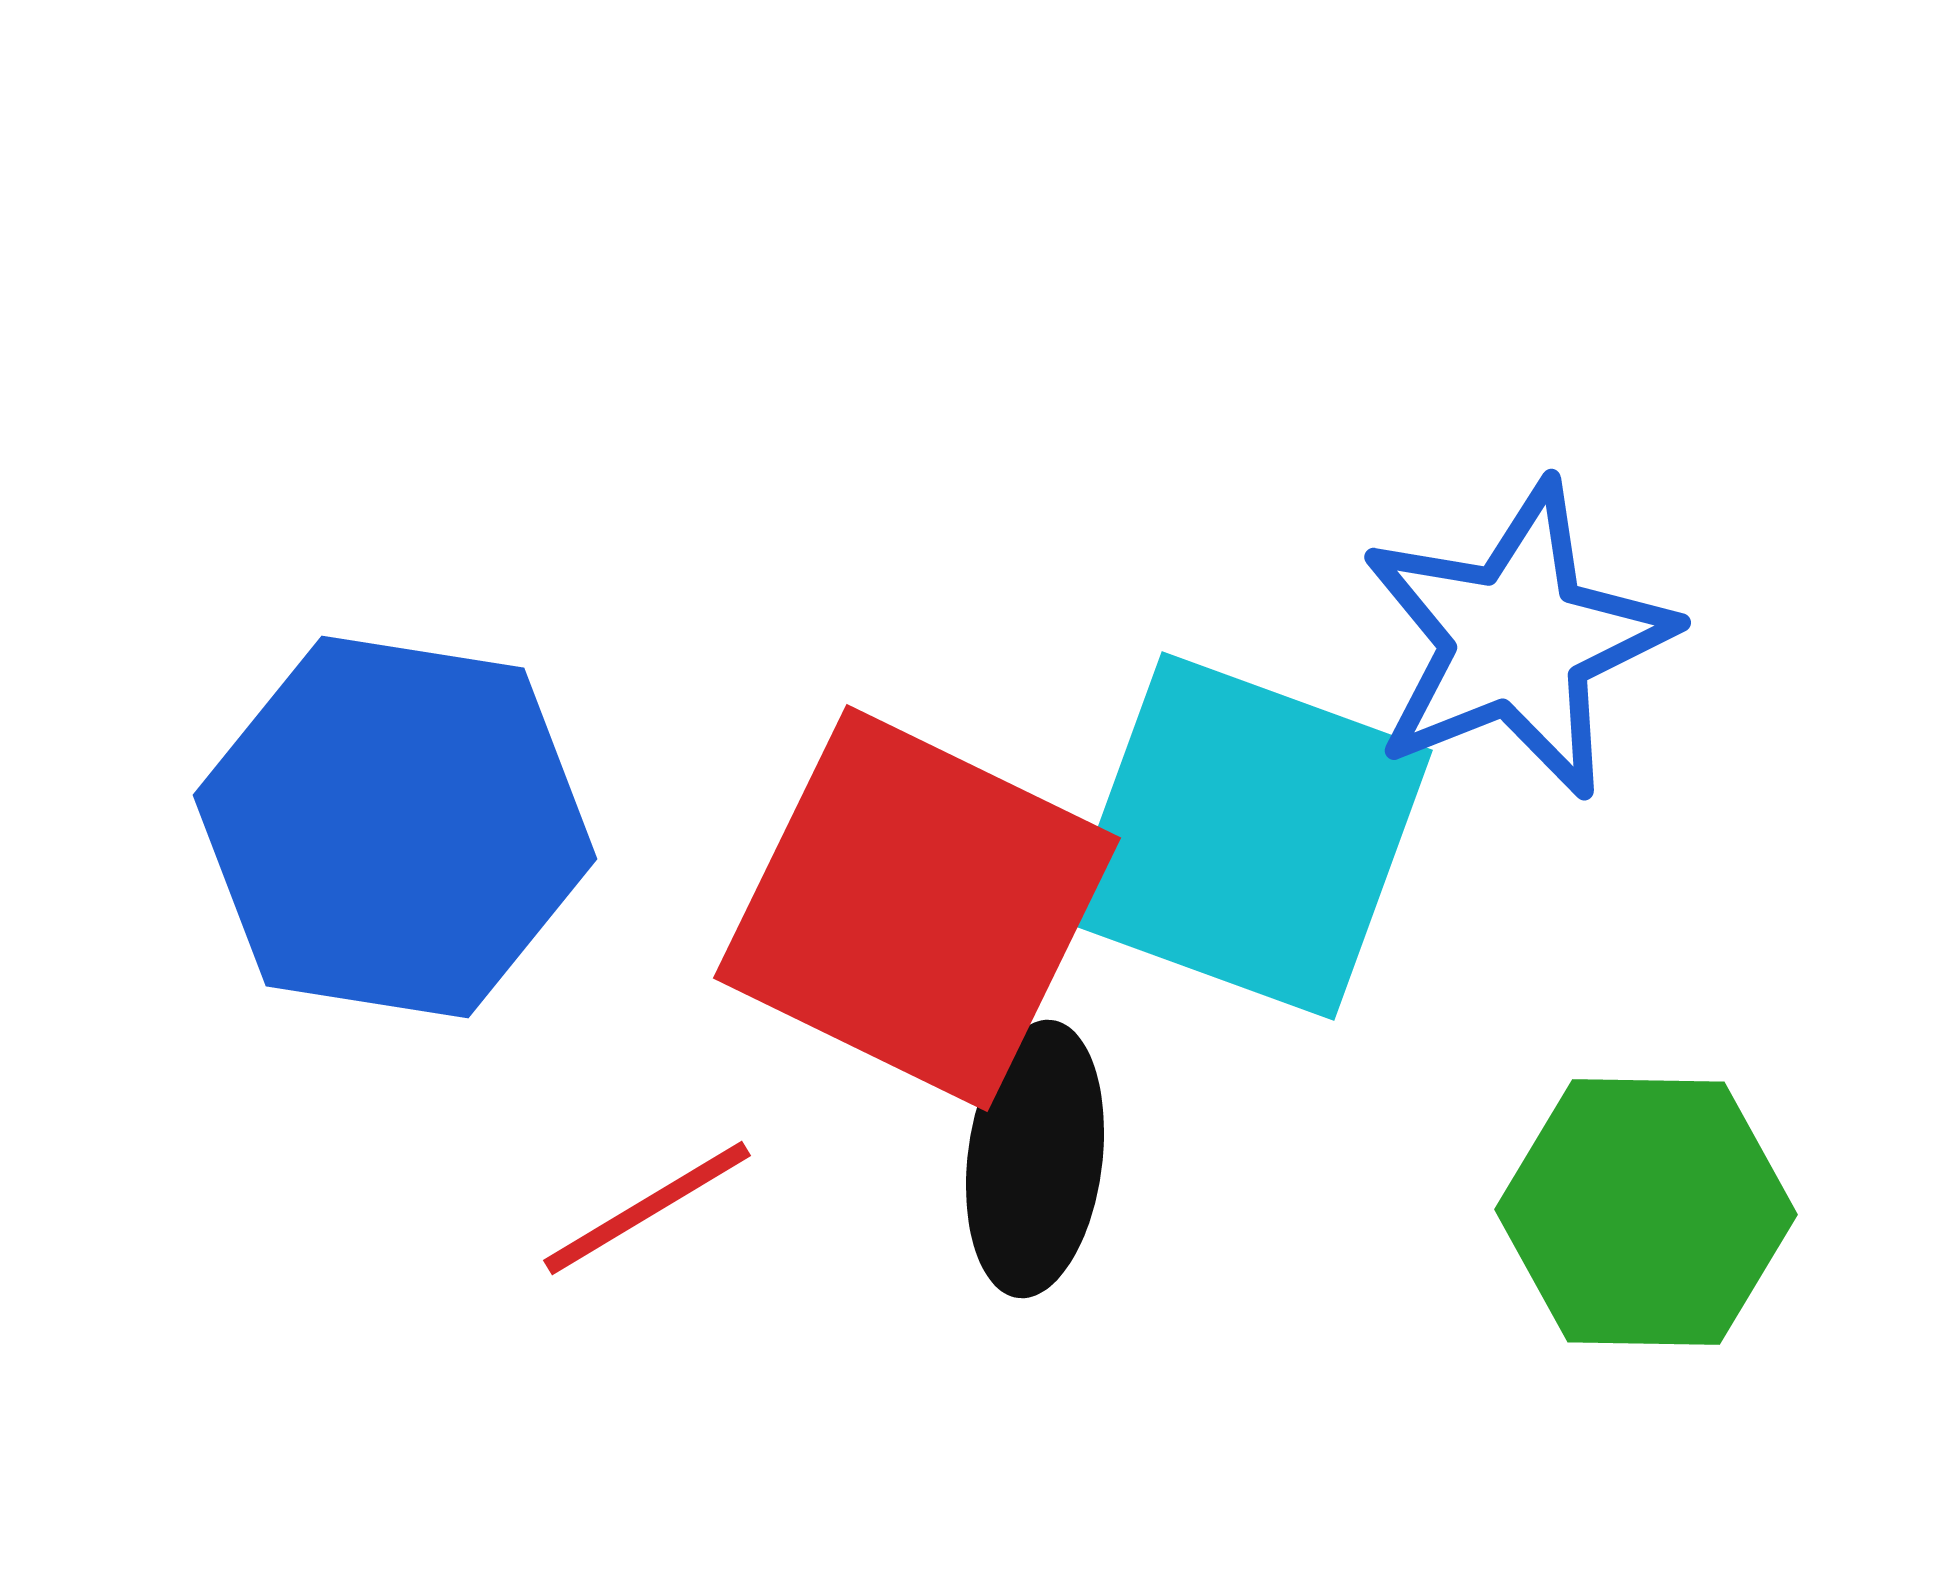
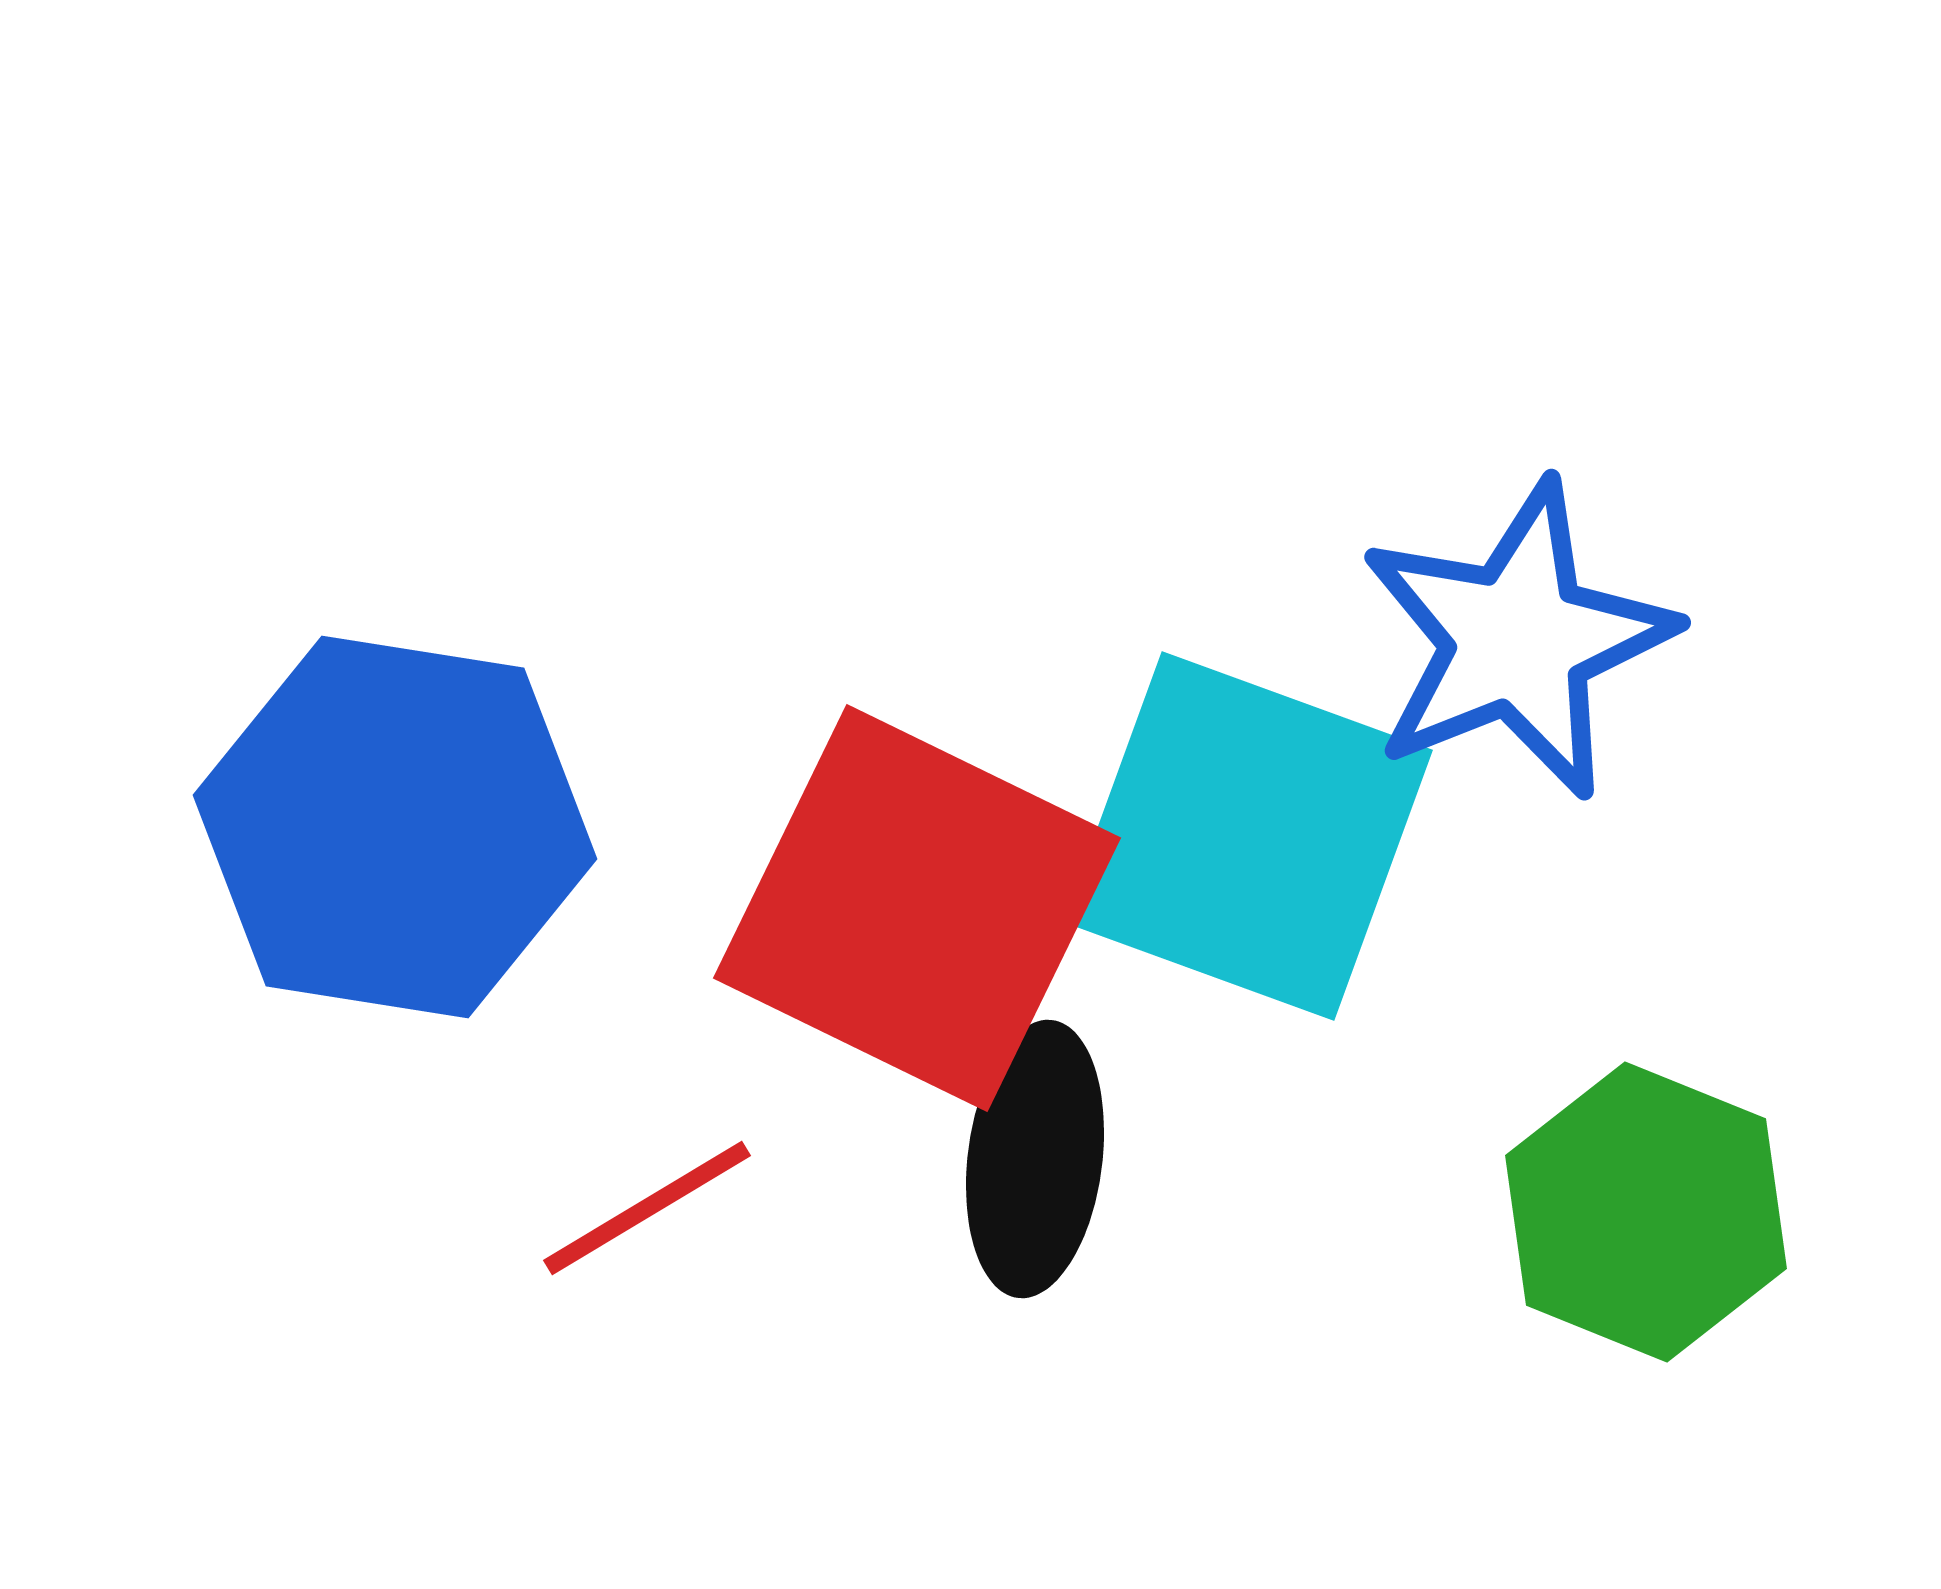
green hexagon: rotated 21 degrees clockwise
